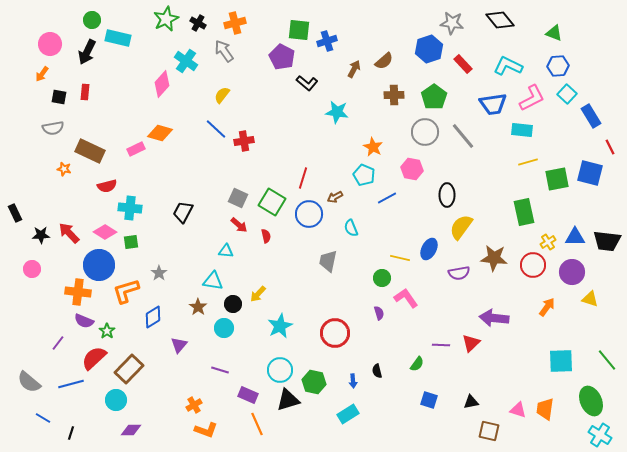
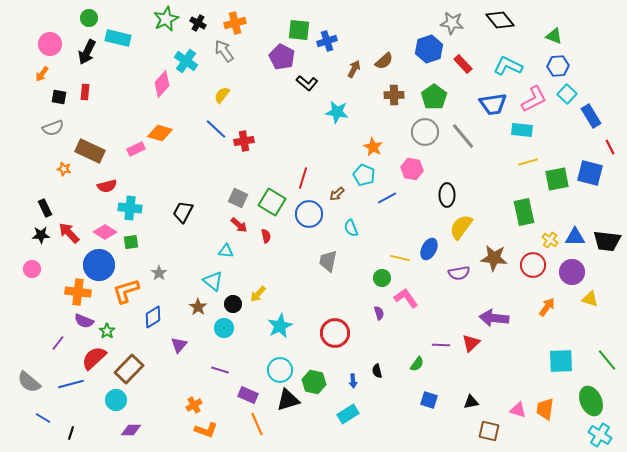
green circle at (92, 20): moved 3 px left, 2 px up
green triangle at (554, 33): moved 3 px down
pink L-shape at (532, 98): moved 2 px right, 1 px down
gray semicircle at (53, 128): rotated 10 degrees counterclockwise
brown arrow at (335, 197): moved 2 px right, 3 px up; rotated 14 degrees counterclockwise
black rectangle at (15, 213): moved 30 px right, 5 px up
yellow cross at (548, 242): moved 2 px right, 2 px up; rotated 21 degrees counterclockwise
cyan triangle at (213, 281): rotated 30 degrees clockwise
